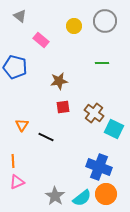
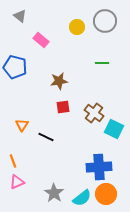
yellow circle: moved 3 px right, 1 px down
orange line: rotated 16 degrees counterclockwise
blue cross: rotated 25 degrees counterclockwise
gray star: moved 1 px left, 3 px up
